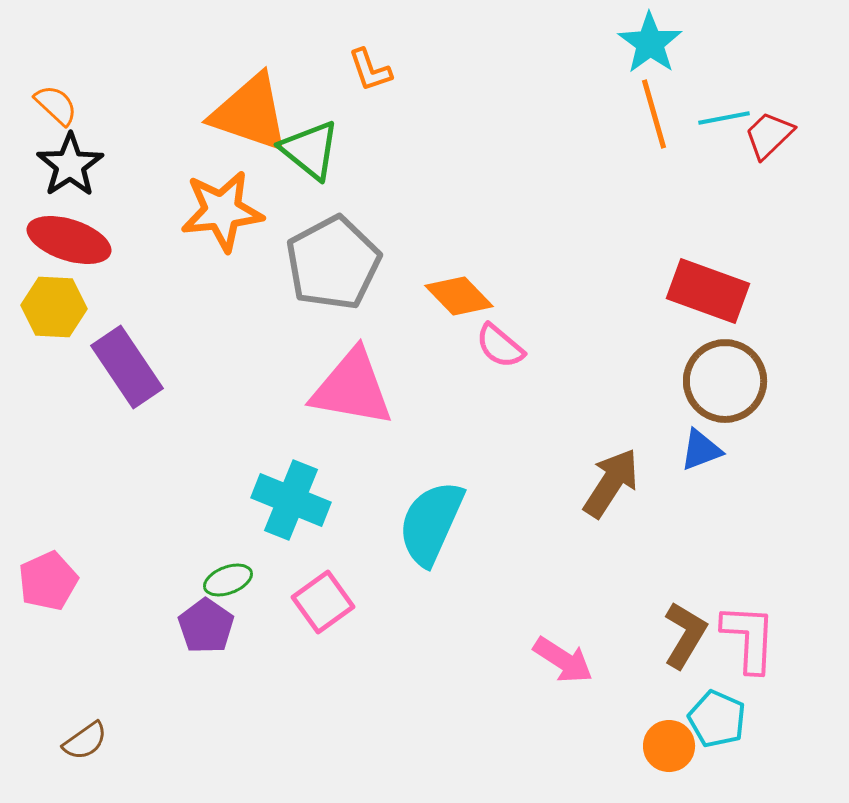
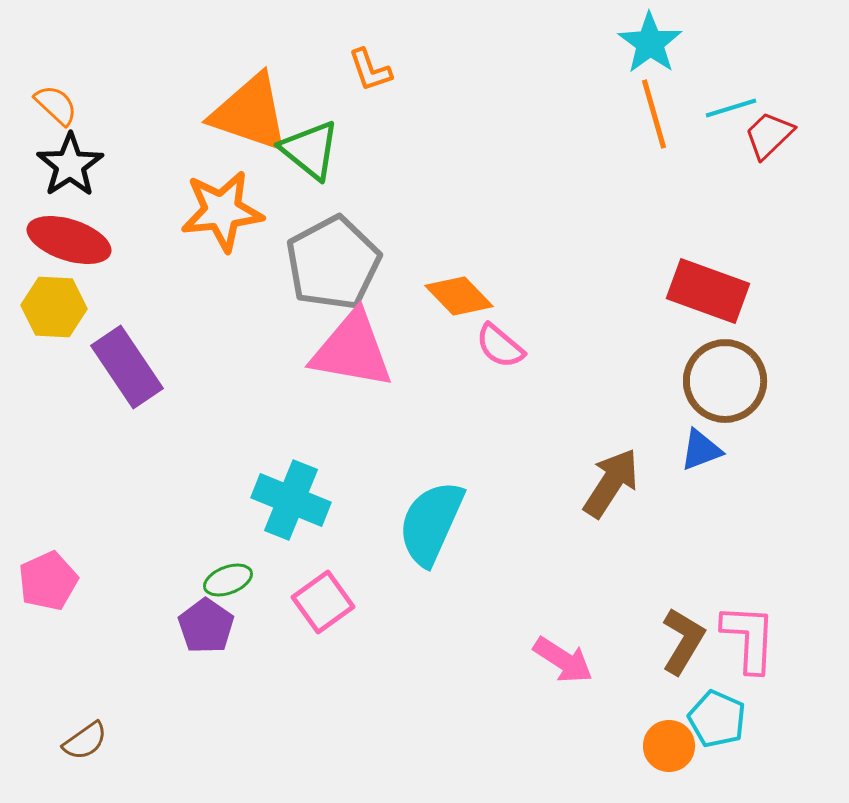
cyan line: moved 7 px right, 10 px up; rotated 6 degrees counterclockwise
pink triangle: moved 38 px up
brown L-shape: moved 2 px left, 6 px down
